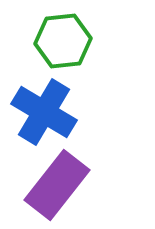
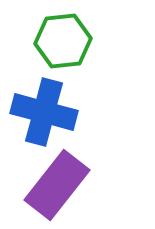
blue cross: rotated 16 degrees counterclockwise
